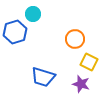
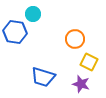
blue hexagon: rotated 25 degrees clockwise
